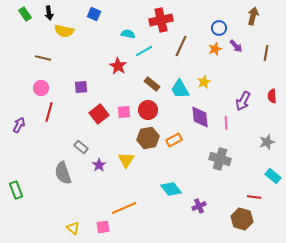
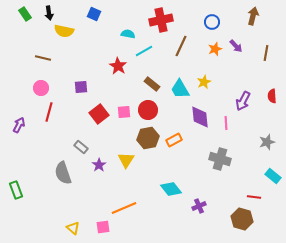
blue circle at (219, 28): moved 7 px left, 6 px up
